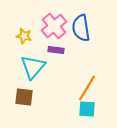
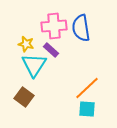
pink cross: rotated 35 degrees clockwise
yellow star: moved 2 px right, 8 px down
purple rectangle: moved 5 px left; rotated 35 degrees clockwise
cyan triangle: moved 1 px right, 2 px up; rotated 8 degrees counterclockwise
orange line: rotated 16 degrees clockwise
brown square: rotated 30 degrees clockwise
